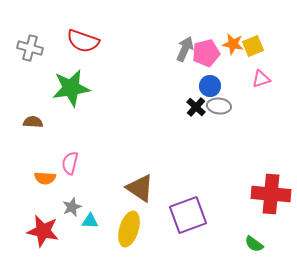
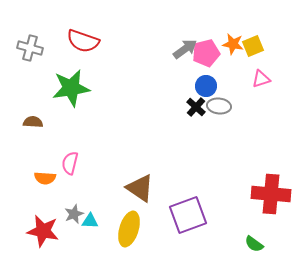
gray arrow: rotated 30 degrees clockwise
blue circle: moved 4 px left
gray star: moved 2 px right, 7 px down
